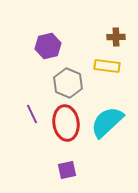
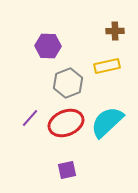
brown cross: moved 1 px left, 6 px up
purple hexagon: rotated 15 degrees clockwise
yellow rectangle: rotated 20 degrees counterclockwise
gray hexagon: rotated 16 degrees clockwise
purple line: moved 2 px left, 4 px down; rotated 66 degrees clockwise
red ellipse: rotated 76 degrees clockwise
